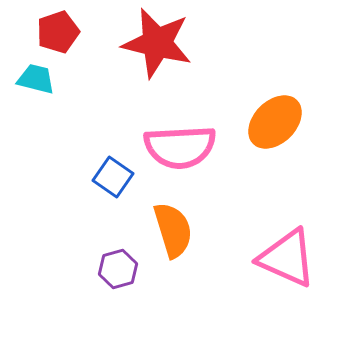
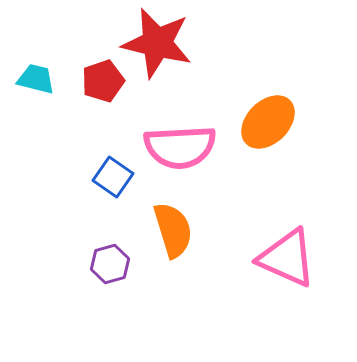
red pentagon: moved 45 px right, 49 px down
orange ellipse: moved 7 px left
purple hexagon: moved 8 px left, 5 px up
